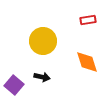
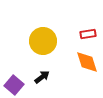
red rectangle: moved 14 px down
black arrow: rotated 49 degrees counterclockwise
